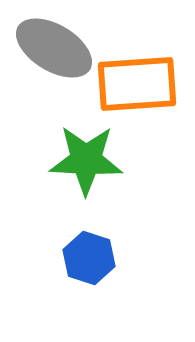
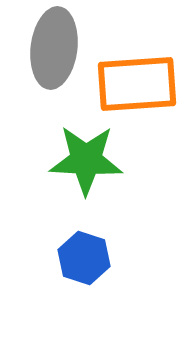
gray ellipse: rotated 66 degrees clockwise
blue hexagon: moved 5 px left
